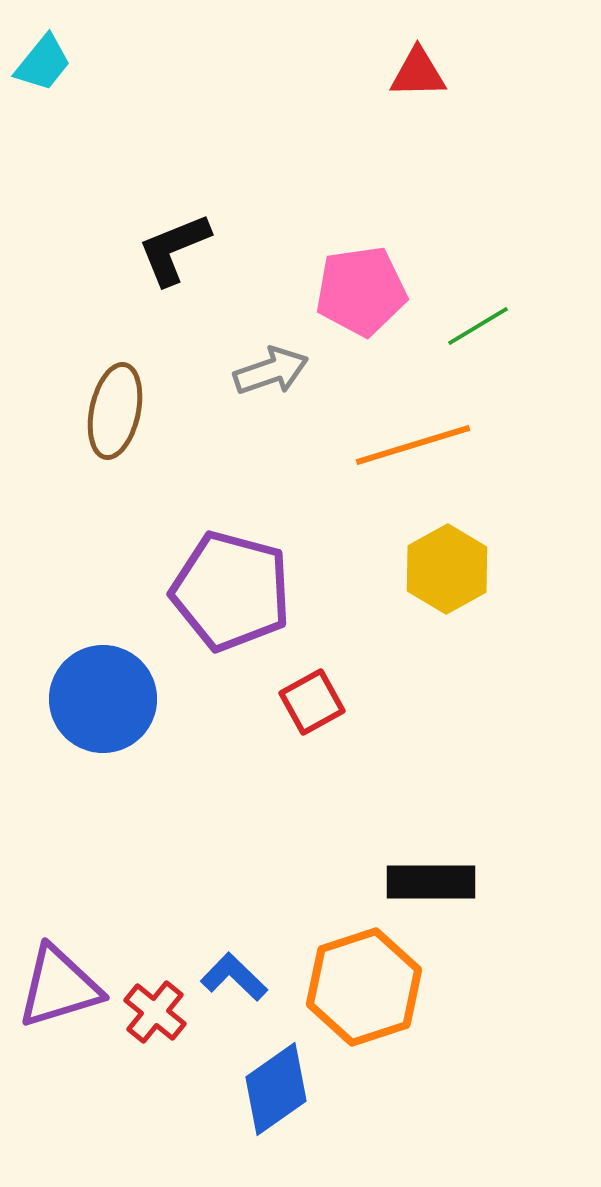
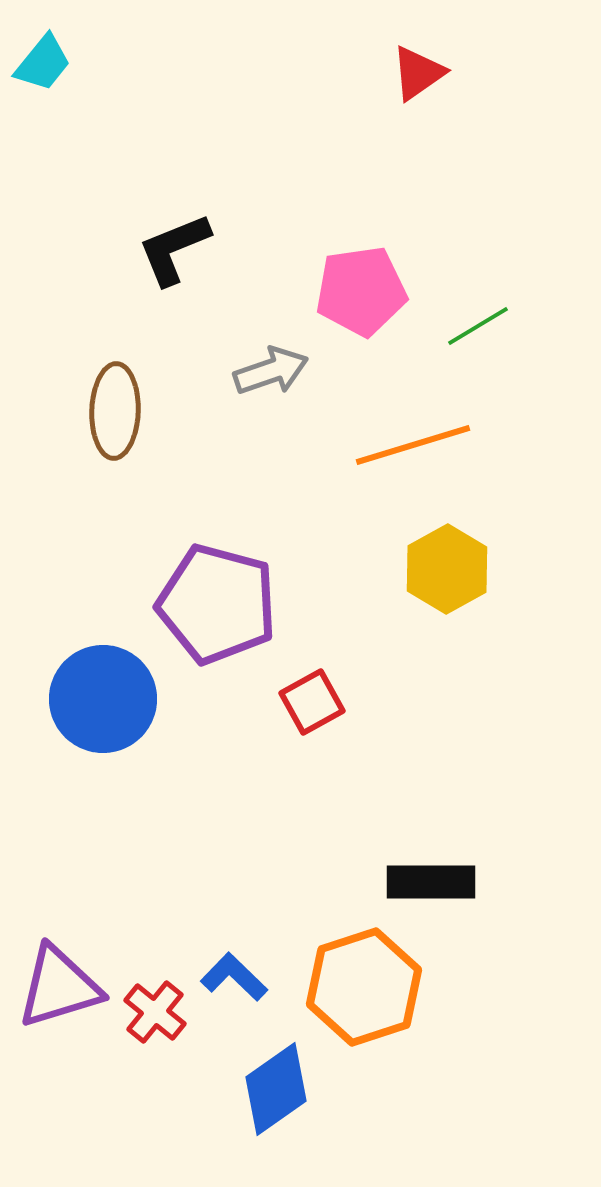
red triangle: rotated 34 degrees counterclockwise
brown ellipse: rotated 10 degrees counterclockwise
purple pentagon: moved 14 px left, 13 px down
